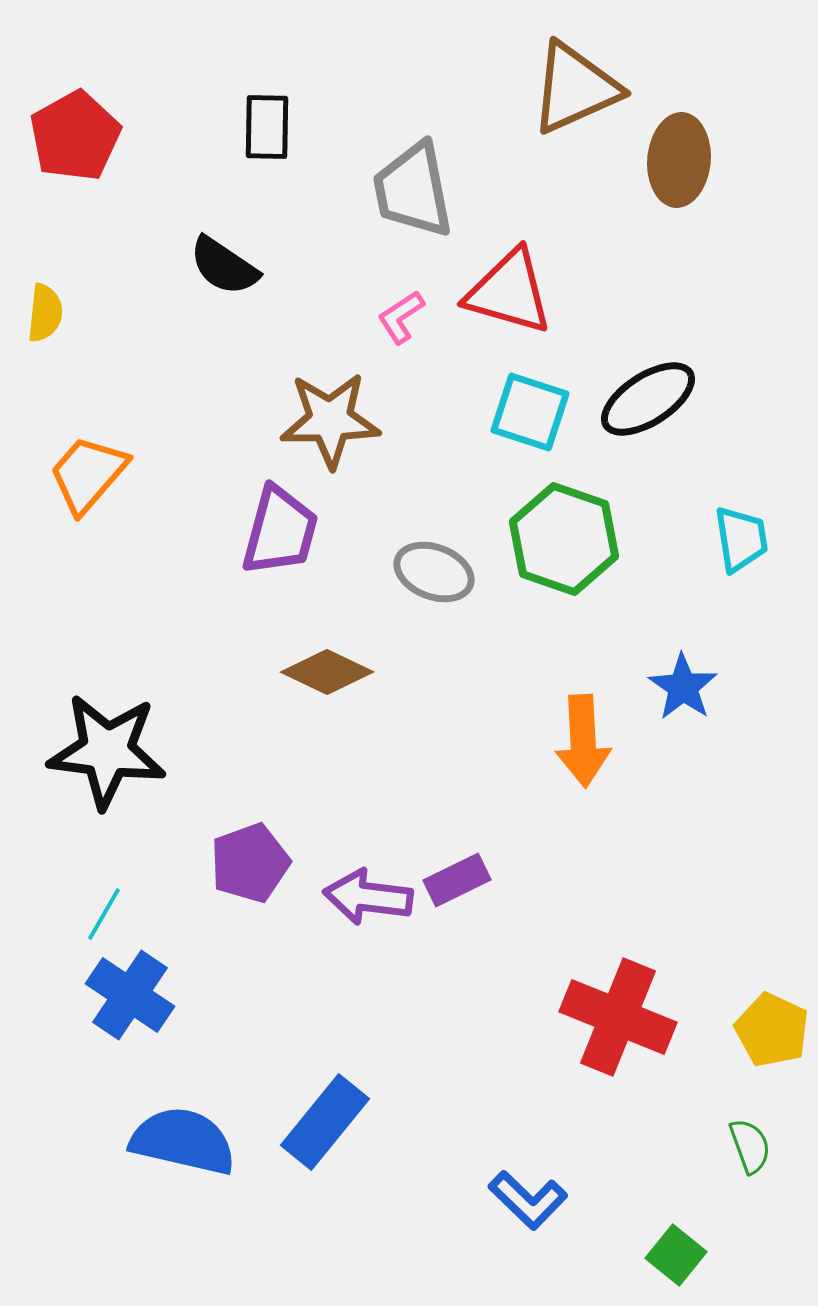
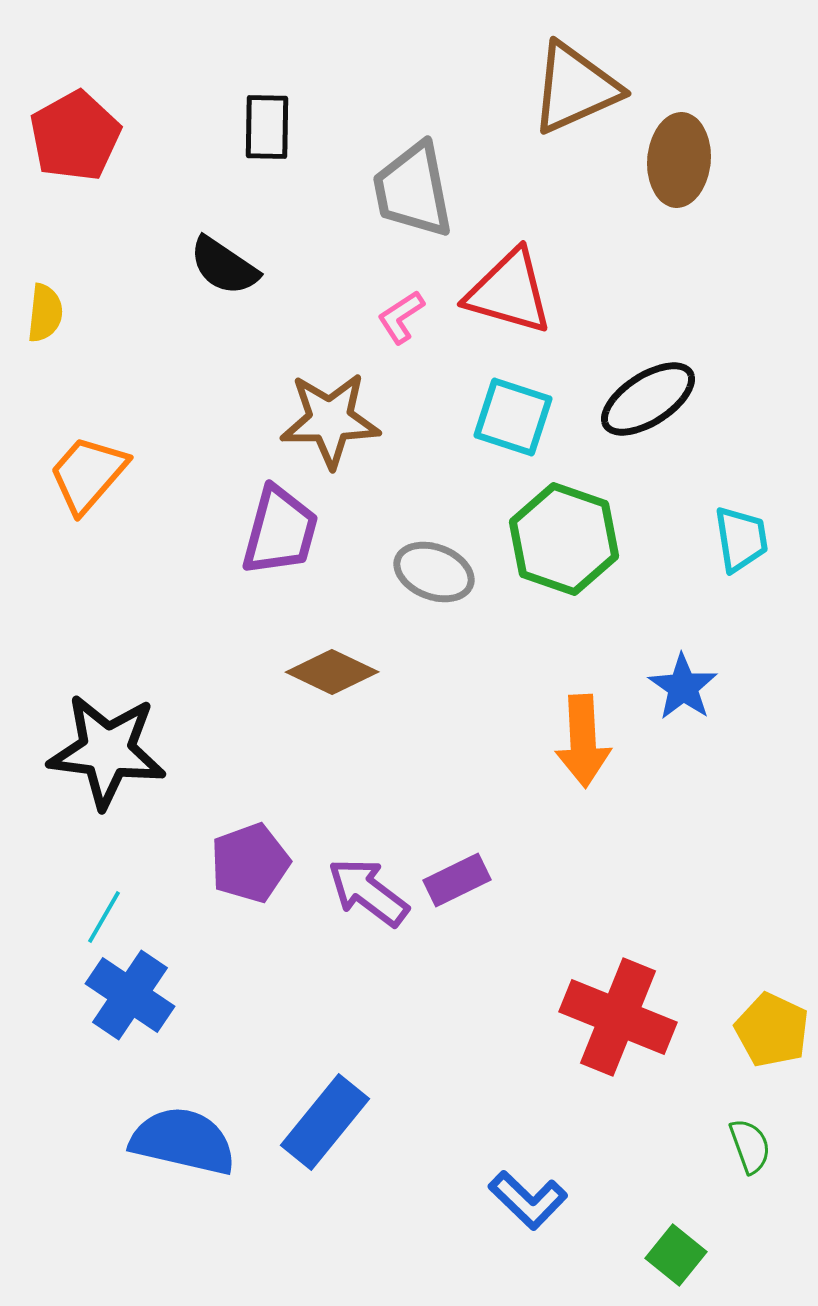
cyan square: moved 17 px left, 5 px down
brown diamond: moved 5 px right
purple arrow: moved 5 px up; rotated 30 degrees clockwise
cyan line: moved 3 px down
